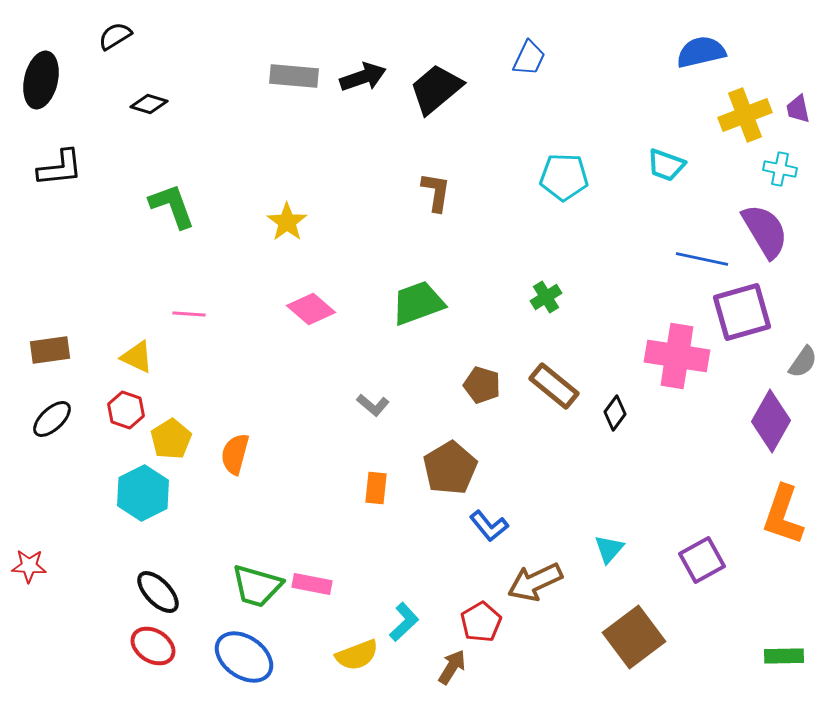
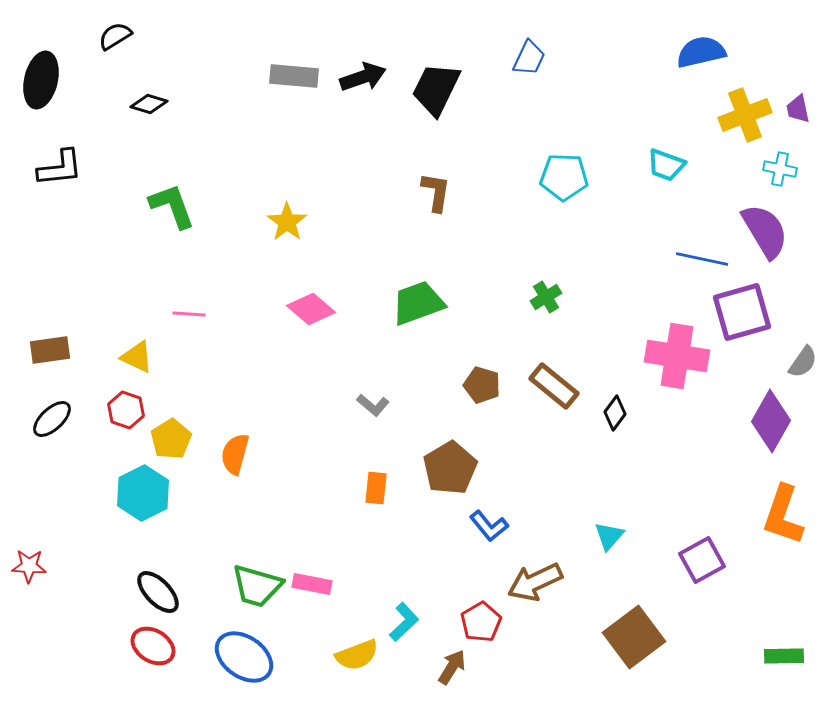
black trapezoid at (436, 89): rotated 24 degrees counterclockwise
cyan triangle at (609, 549): moved 13 px up
